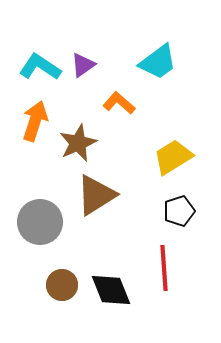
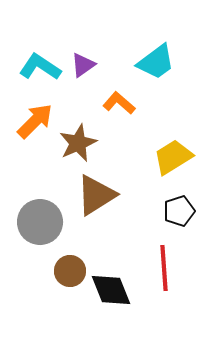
cyan trapezoid: moved 2 px left
orange arrow: rotated 27 degrees clockwise
brown circle: moved 8 px right, 14 px up
